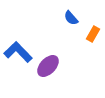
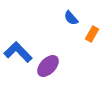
orange rectangle: moved 1 px left
